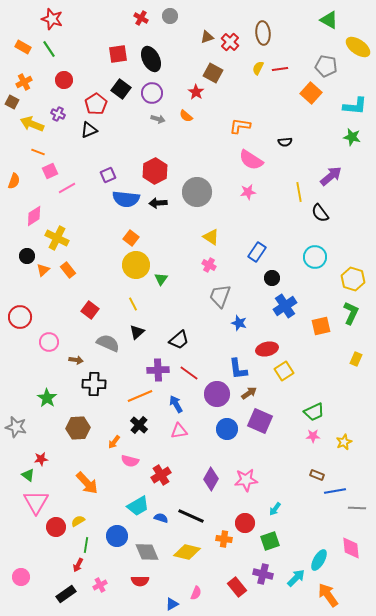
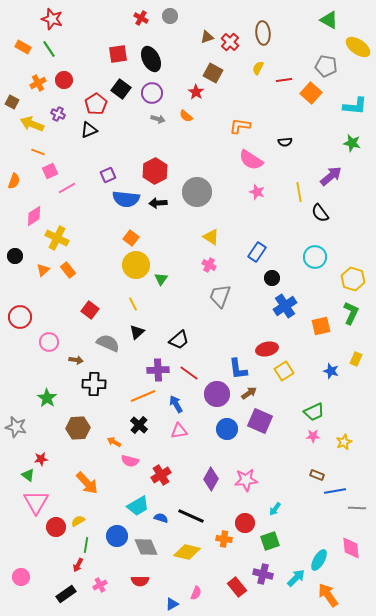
red line at (280, 69): moved 4 px right, 11 px down
orange cross at (24, 82): moved 14 px right, 1 px down
green star at (352, 137): moved 6 px down
pink star at (248, 192): moved 9 px right; rotated 28 degrees clockwise
black circle at (27, 256): moved 12 px left
blue star at (239, 323): moved 92 px right, 48 px down
orange line at (140, 396): moved 3 px right
orange arrow at (114, 442): rotated 80 degrees clockwise
gray diamond at (147, 552): moved 1 px left, 5 px up
